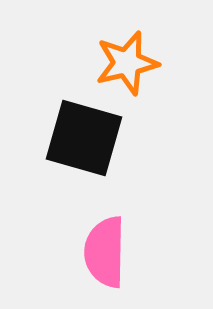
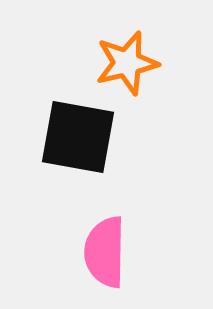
black square: moved 6 px left, 1 px up; rotated 6 degrees counterclockwise
